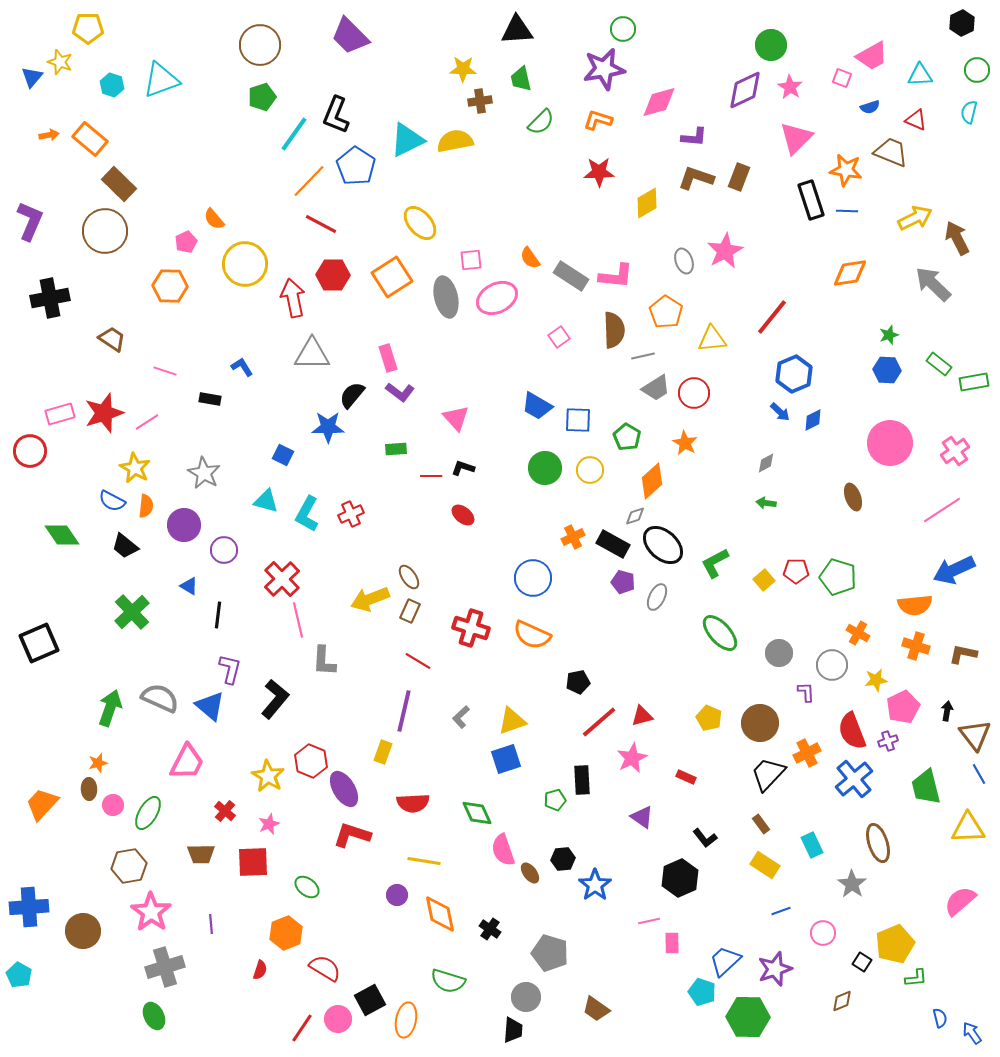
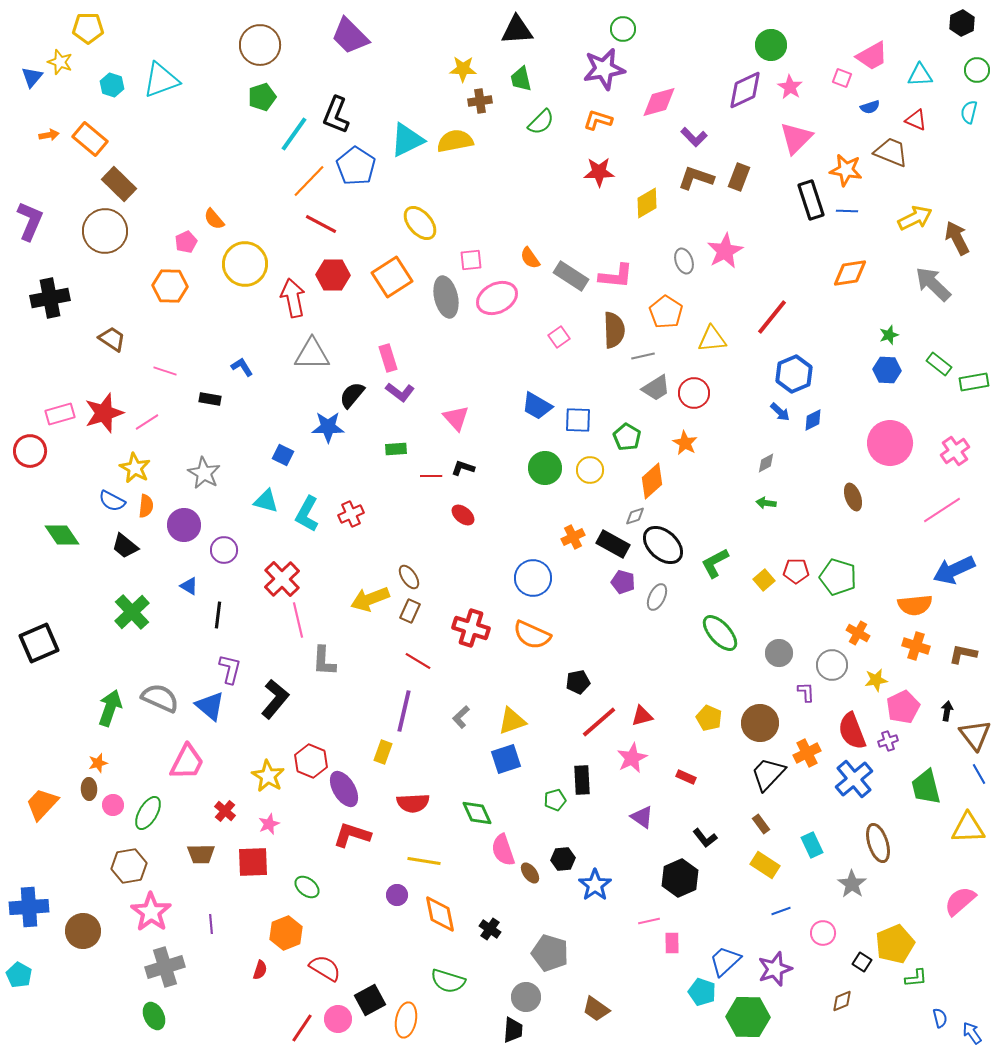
purple L-shape at (694, 137): rotated 40 degrees clockwise
